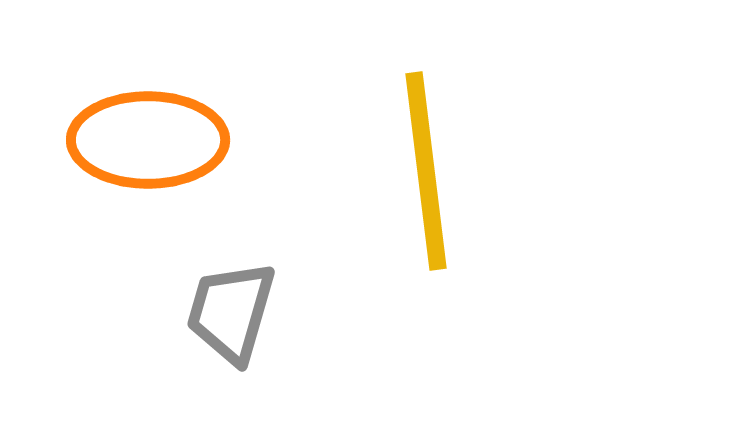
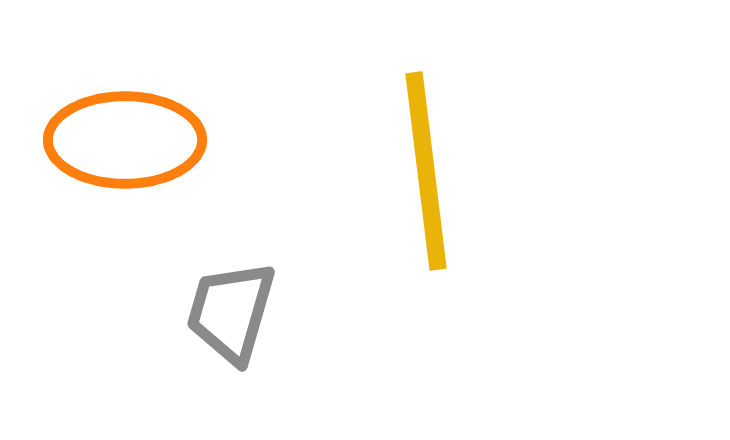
orange ellipse: moved 23 px left
